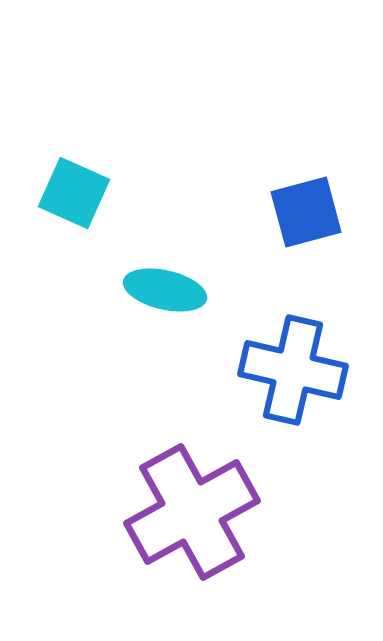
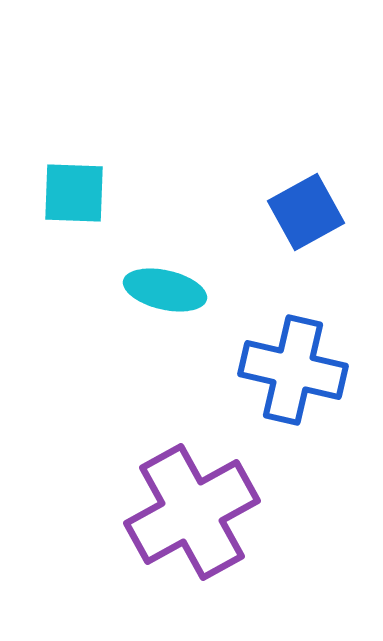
cyan square: rotated 22 degrees counterclockwise
blue square: rotated 14 degrees counterclockwise
